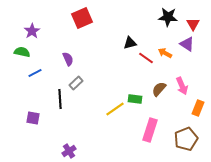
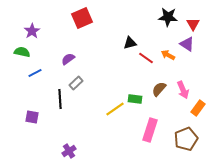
orange arrow: moved 3 px right, 2 px down
purple semicircle: rotated 104 degrees counterclockwise
pink arrow: moved 1 px right, 4 px down
orange rectangle: rotated 14 degrees clockwise
purple square: moved 1 px left, 1 px up
